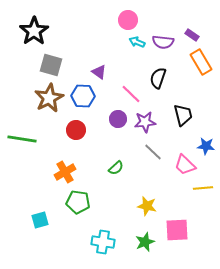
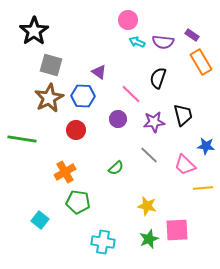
purple star: moved 9 px right
gray line: moved 4 px left, 3 px down
cyan square: rotated 36 degrees counterclockwise
green star: moved 4 px right, 3 px up
